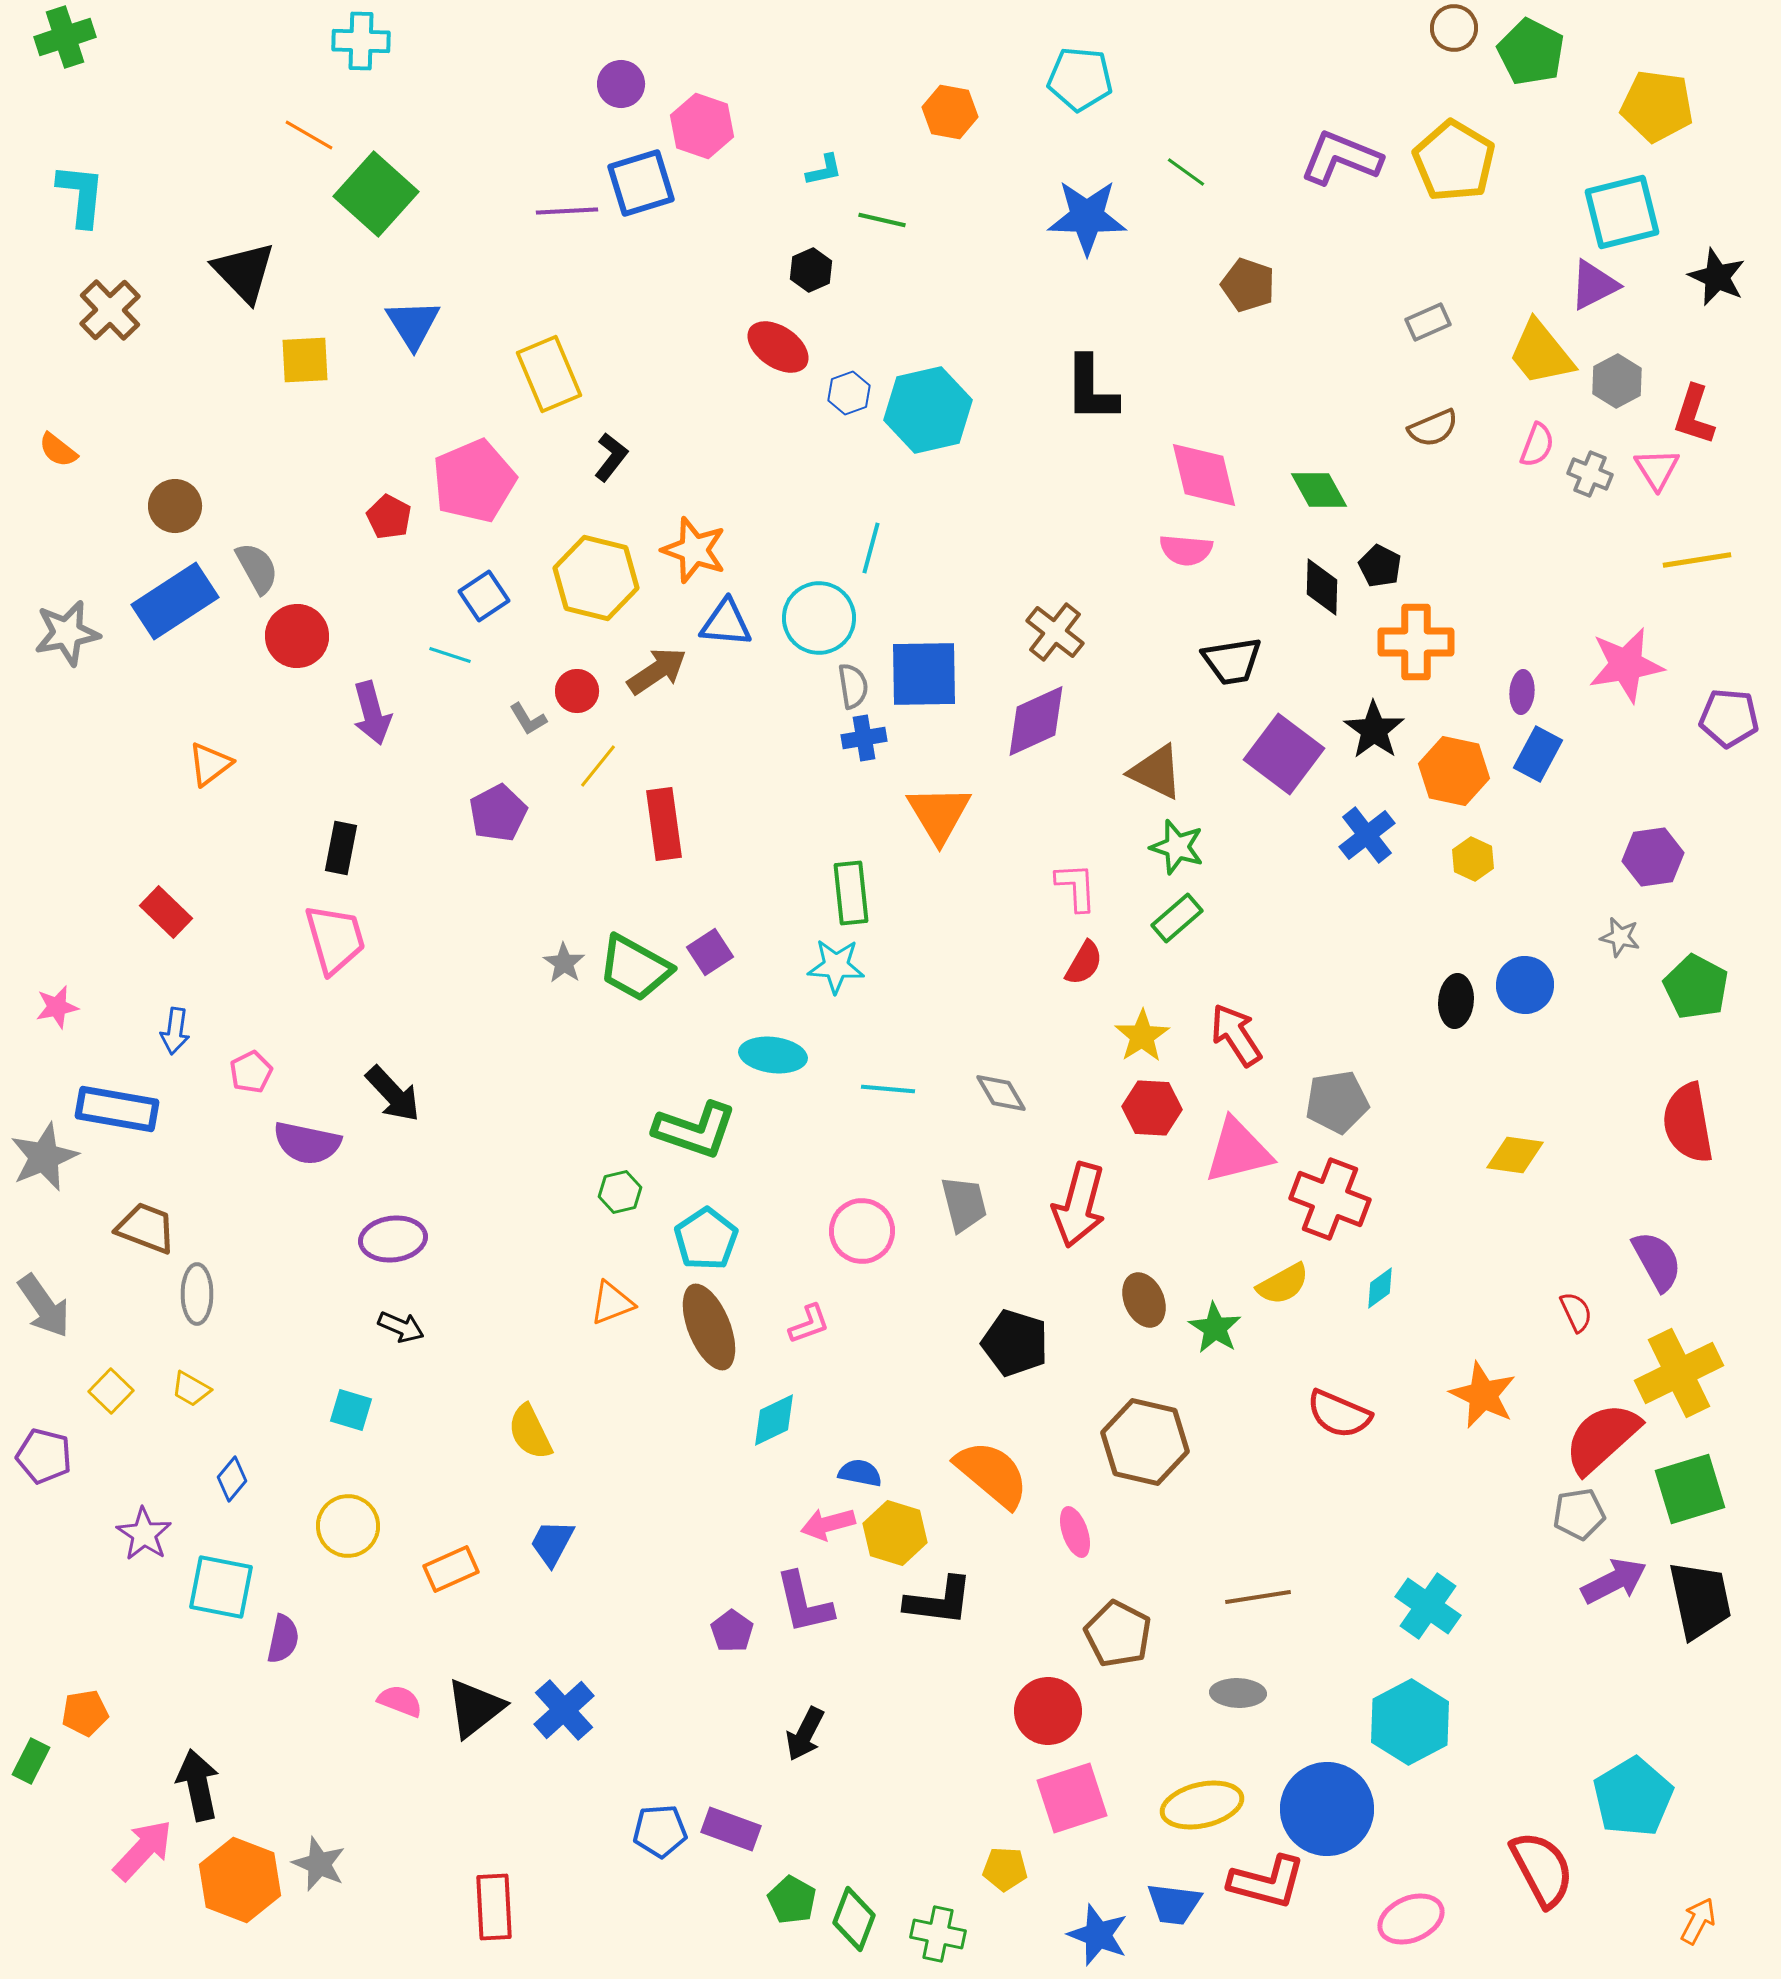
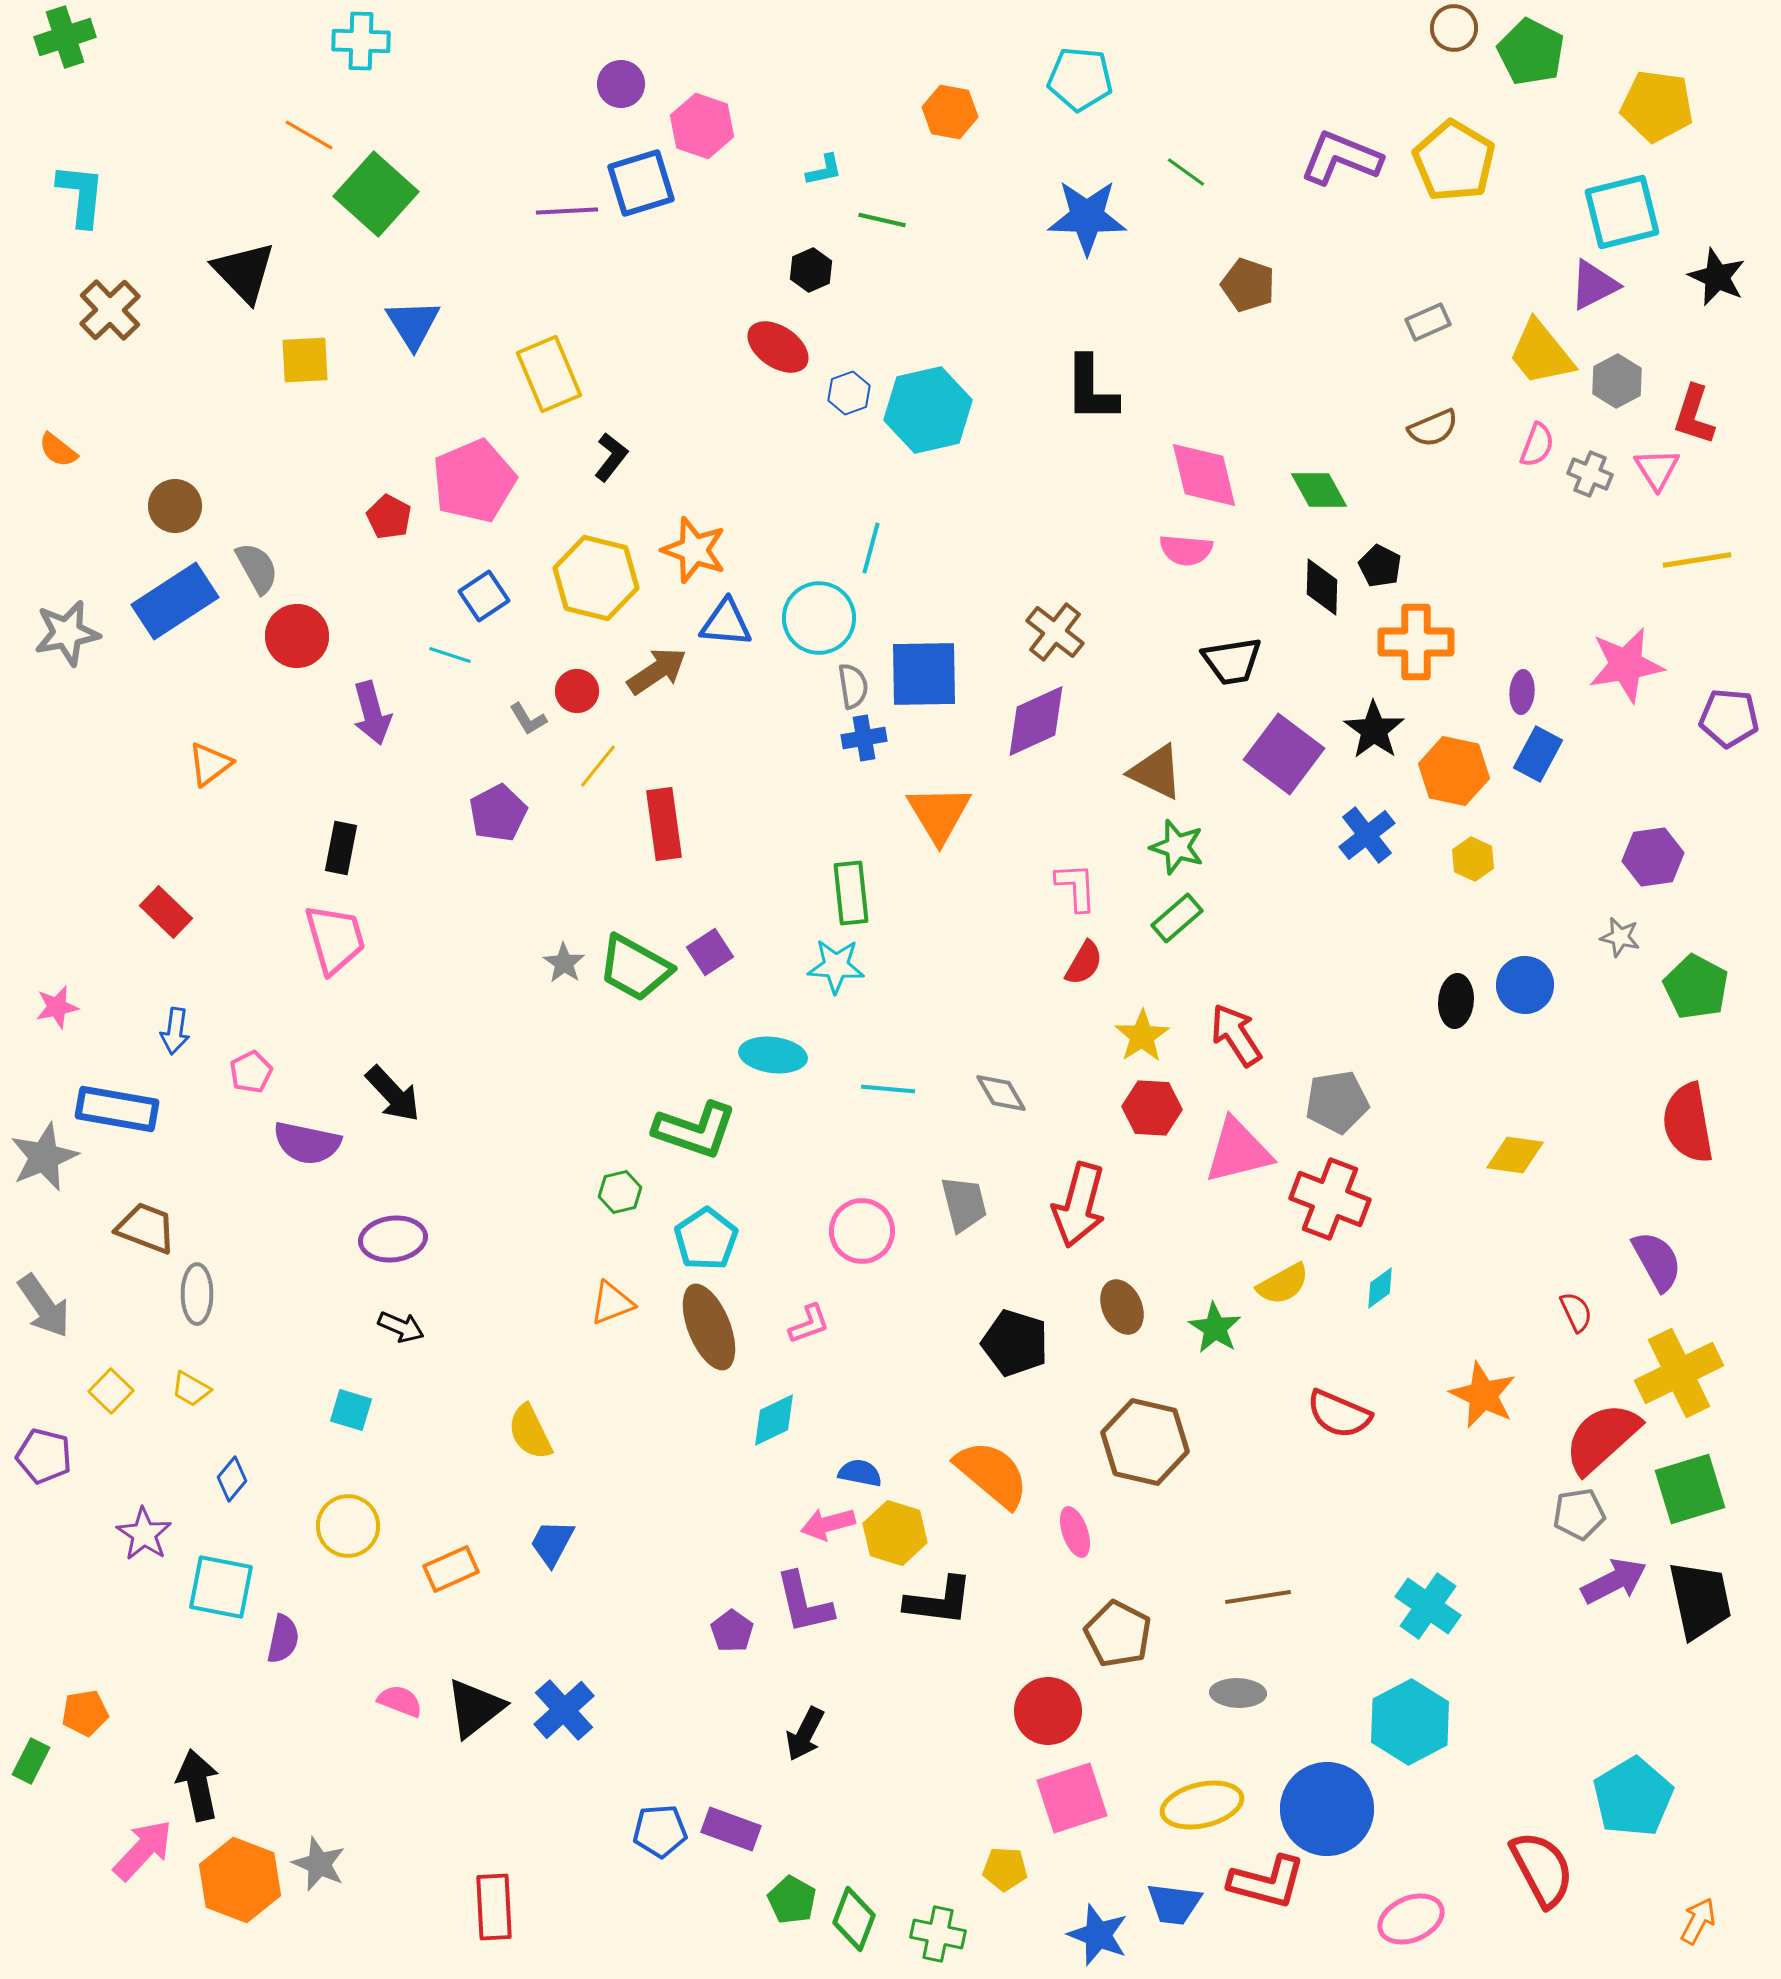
brown ellipse at (1144, 1300): moved 22 px left, 7 px down
